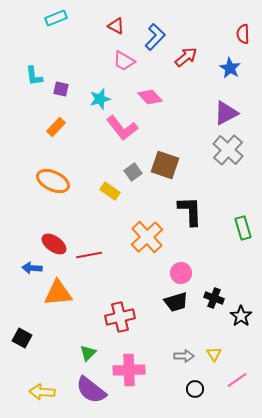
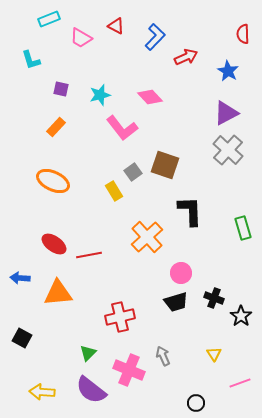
cyan rectangle: moved 7 px left, 1 px down
red arrow: rotated 15 degrees clockwise
pink trapezoid: moved 43 px left, 23 px up
blue star: moved 2 px left, 3 px down
cyan L-shape: moved 3 px left, 16 px up; rotated 10 degrees counterclockwise
cyan star: moved 4 px up
yellow rectangle: moved 4 px right; rotated 24 degrees clockwise
blue arrow: moved 12 px left, 10 px down
gray arrow: moved 21 px left; rotated 114 degrees counterclockwise
pink cross: rotated 24 degrees clockwise
pink line: moved 3 px right, 3 px down; rotated 15 degrees clockwise
black circle: moved 1 px right, 14 px down
